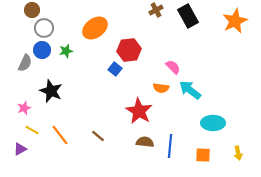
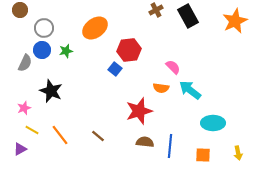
brown circle: moved 12 px left
red star: rotated 24 degrees clockwise
